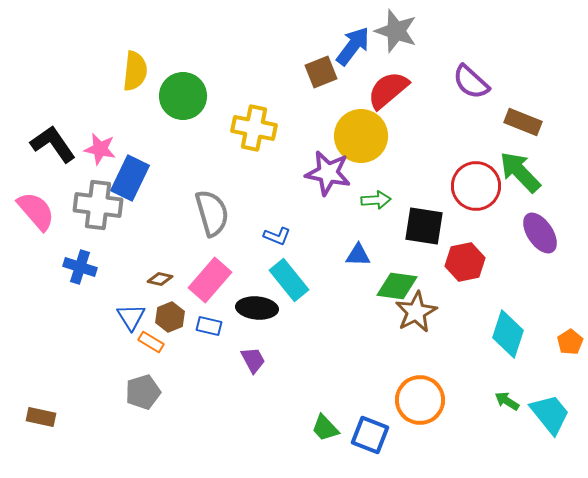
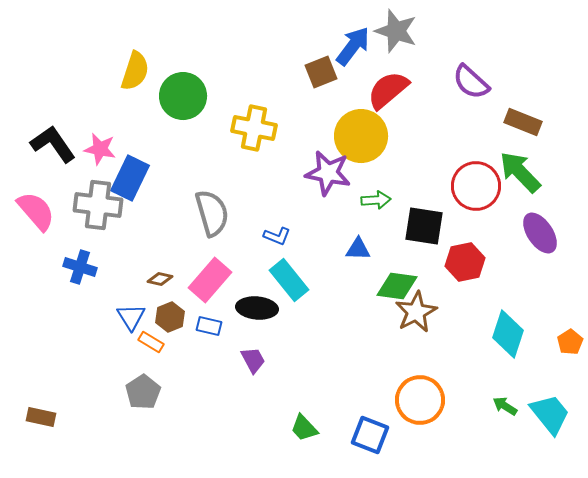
yellow semicircle at (135, 71): rotated 12 degrees clockwise
blue triangle at (358, 255): moved 6 px up
gray pentagon at (143, 392): rotated 16 degrees counterclockwise
green arrow at (507, 401): moved 2 px left, 5 px down
green trapezoid at (325, 428): moved 21 px left
